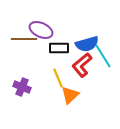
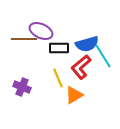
purple ellipse: moved 1 px down
red L-shape: moved 1 px left, 2 px down
orange triangle: moved 4 px right; rotated 12 degrees clockwise
